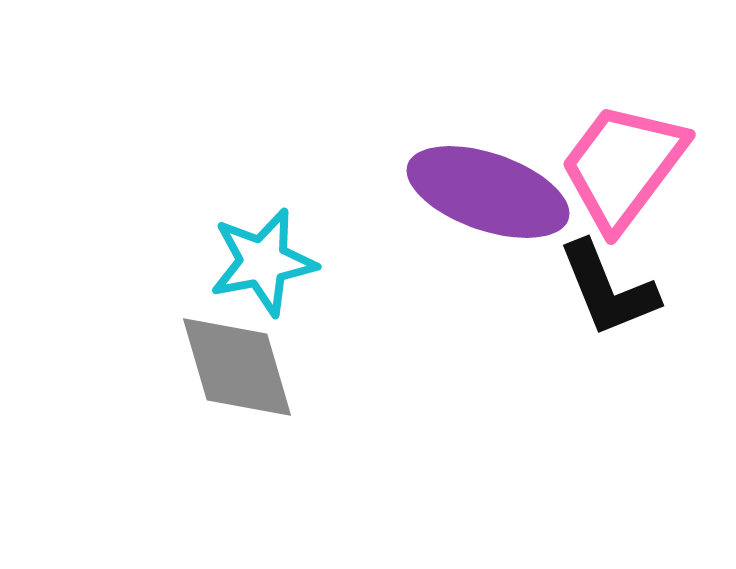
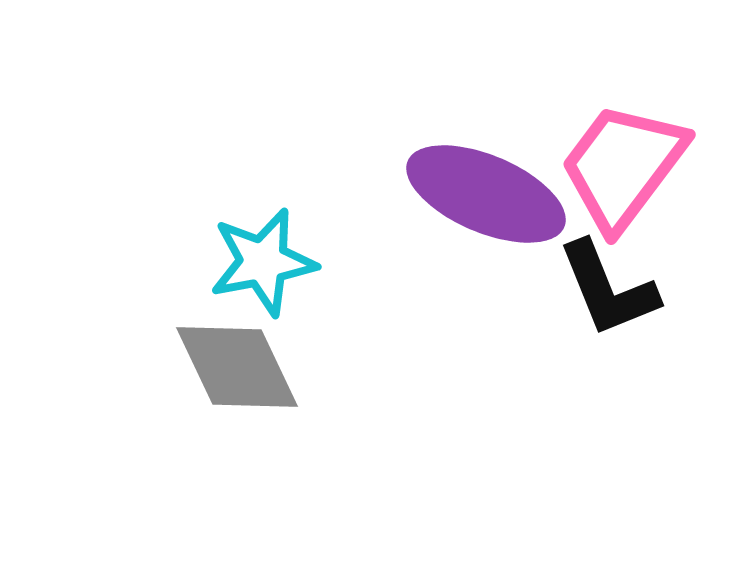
purple ellipse: moved 2 px left, 2 px down; rotated 4 degrees clockwise
gray diamond: rotated 9 degrees counterclockwise
